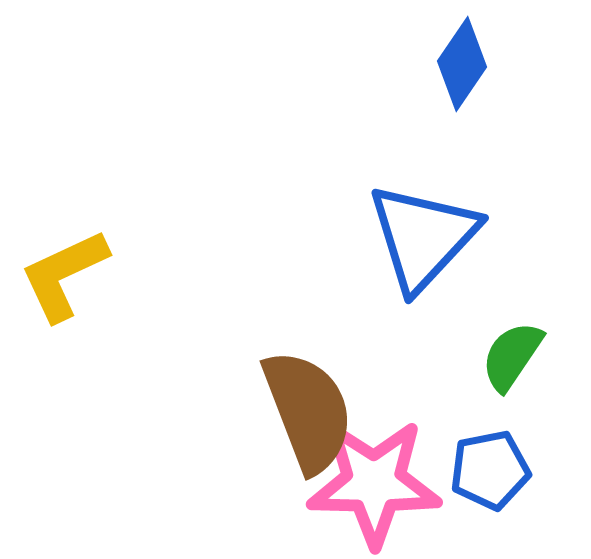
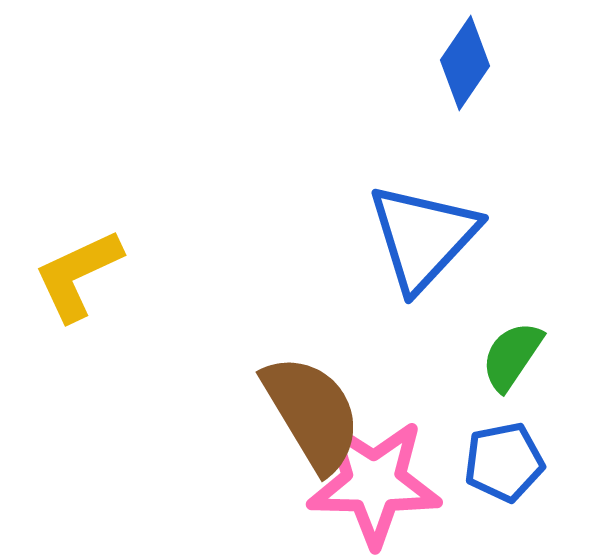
blue diamond: moved 3 px right, 1 px up
yellow L-shape: moved 14 px right
brown semicircle: moved 4 px right, 2 px down; rotated 10 degrees counterclockwise
blue pentagon: moved 14 px right, 8 px up
